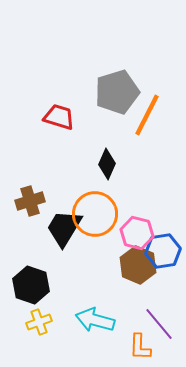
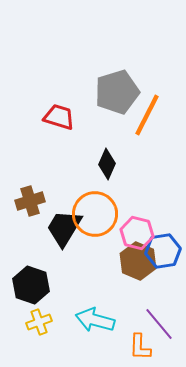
brown hexagon: moved 4 px up
